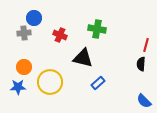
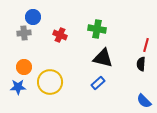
blue circle: moved 1 px left, 1 px up
black triangle: moved 20 px right
